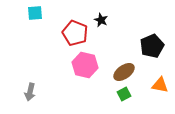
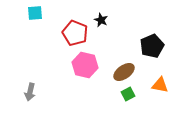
green square: moved 4 px right
